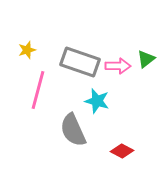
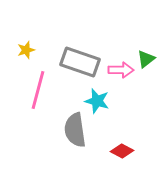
yellow star: moved 1 px left
pink arrow: moved 3 px right, 4 px down
gray semicircle: moved 2 px right; rotated 16 degrees clockwise
